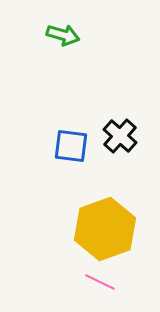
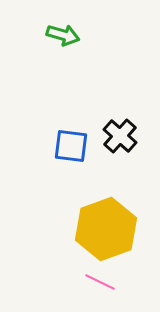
yellow hexagon: moved 1 px right
